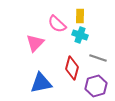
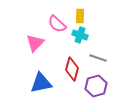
red diamond: moved 1 px down
